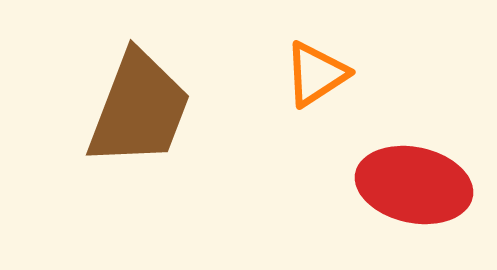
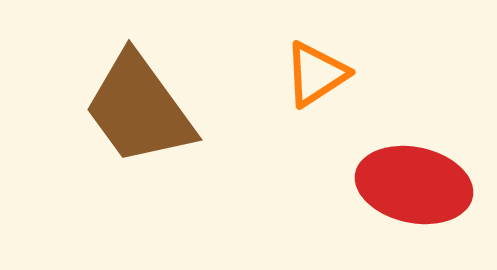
brown trapezoid: rotated 123 degrees clockwise
